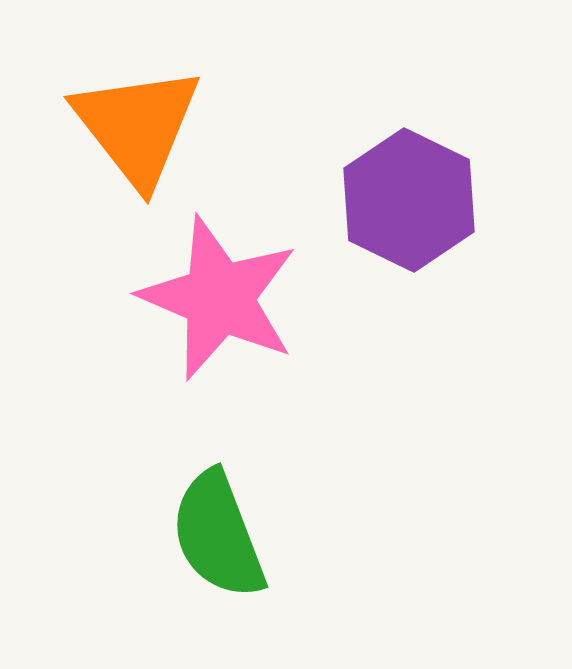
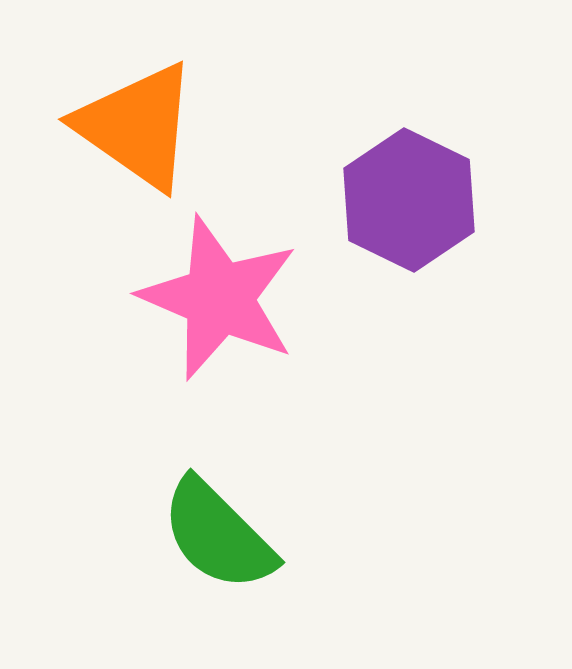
orange triangle: rotated 17 degrees counterclockwise
green semicircle: rotated 24 degrees counterclockwise
